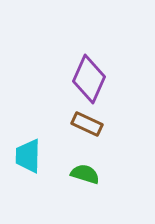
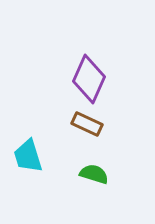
cyan trapezoid: rotated 18 degrees counterclockwise
green semicircle: moved 9 px right
